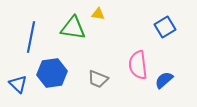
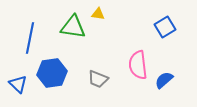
green triangle: moved 1 px up
blue line: moved 1 px left, 1 px down
